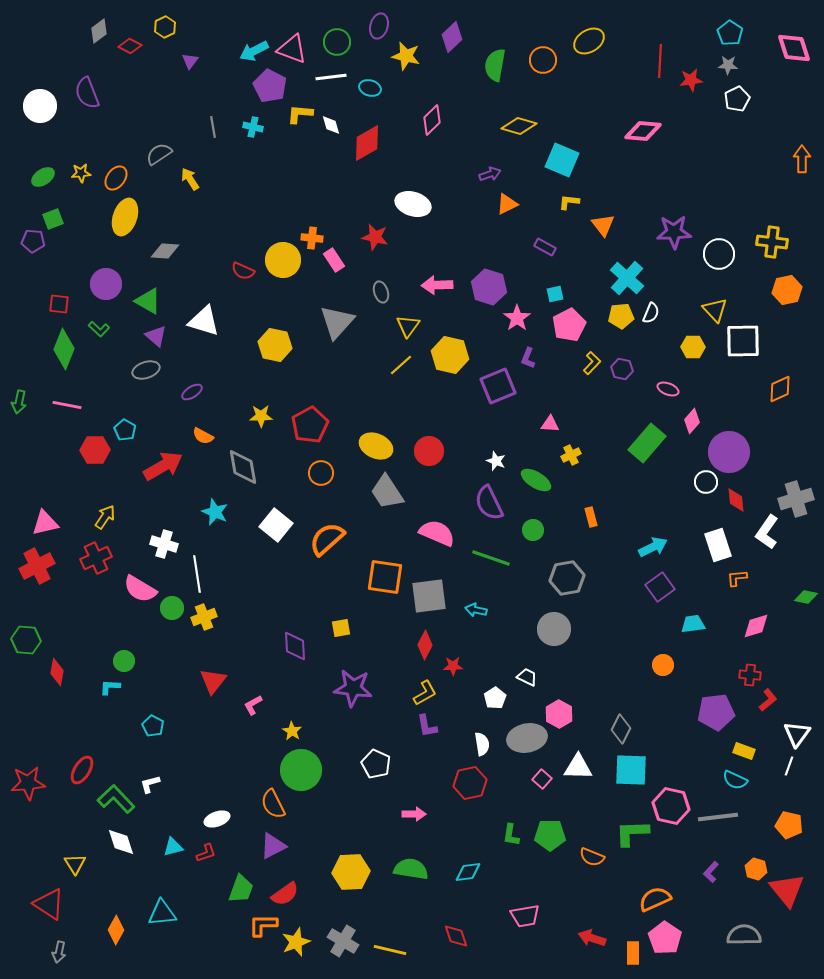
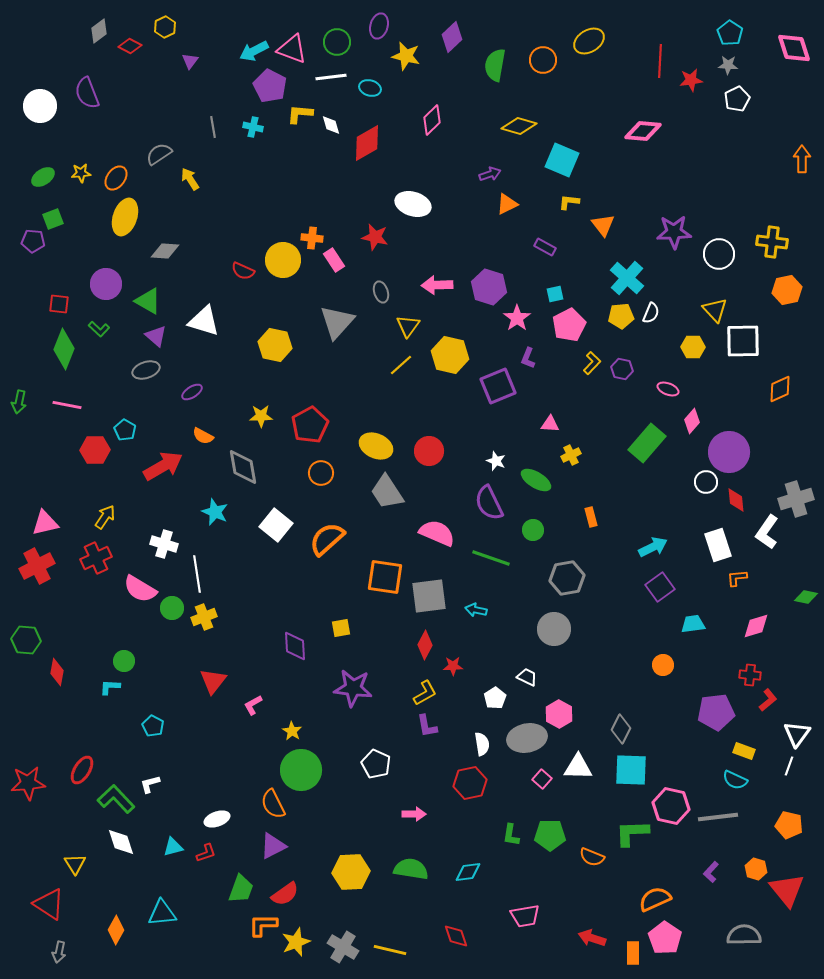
gray cross at (343, 941): moved 6 px down
